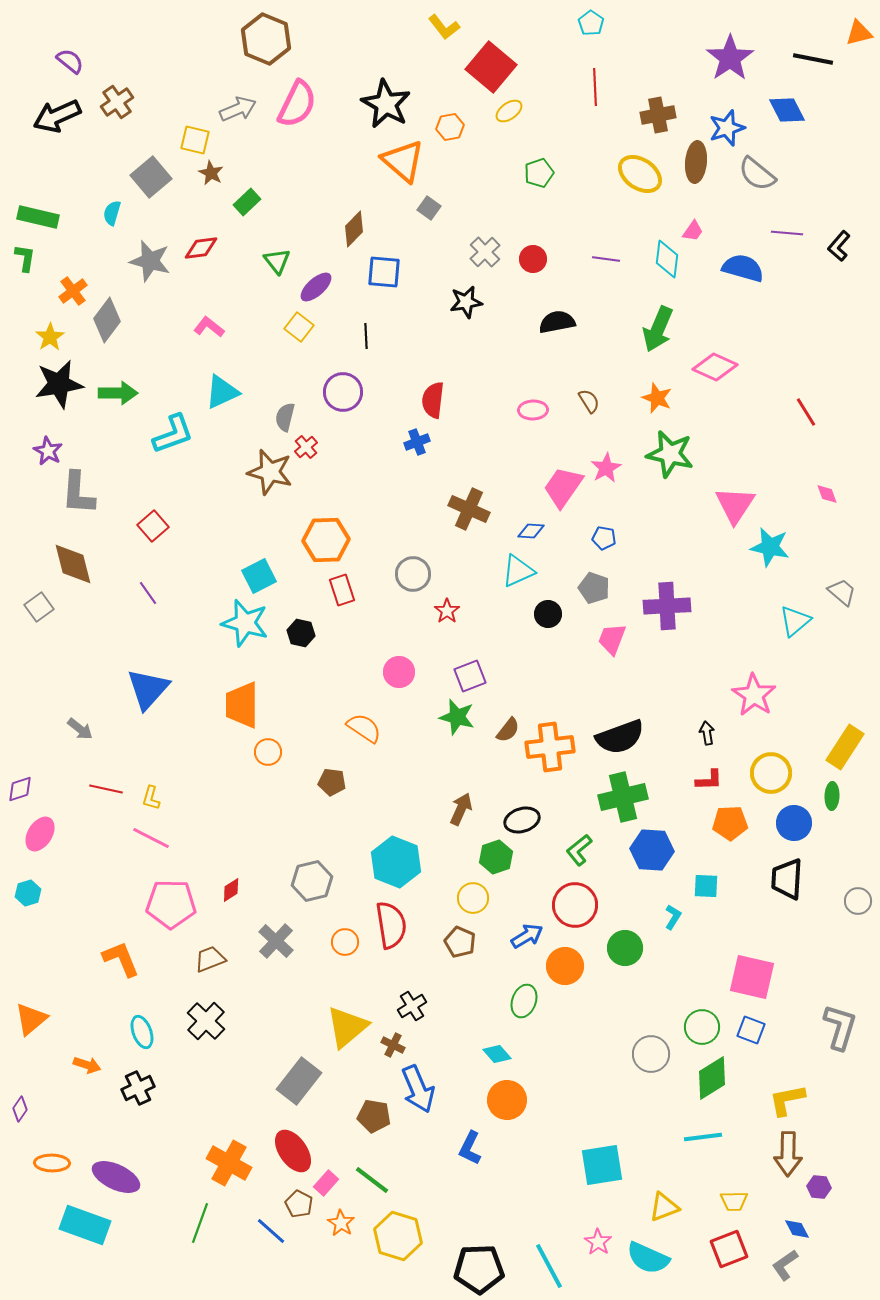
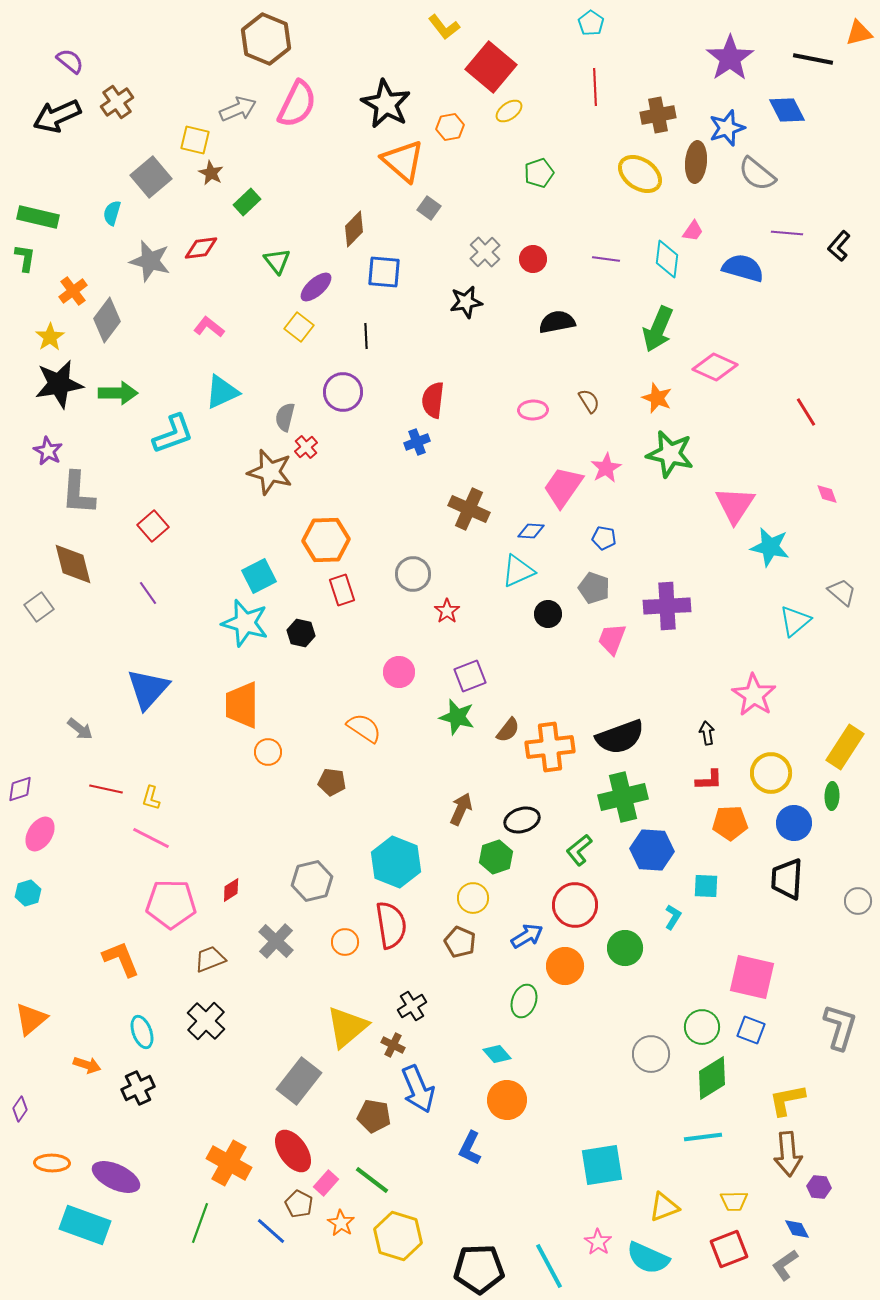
brown arrow at (788, 1154): rotated 6 degrees counterclockwise
